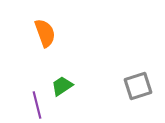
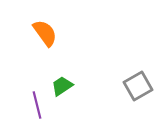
orange semicircle: rotated 16 degrees counterclockwise
gray square: rotated 12 degrees counterclockwise
